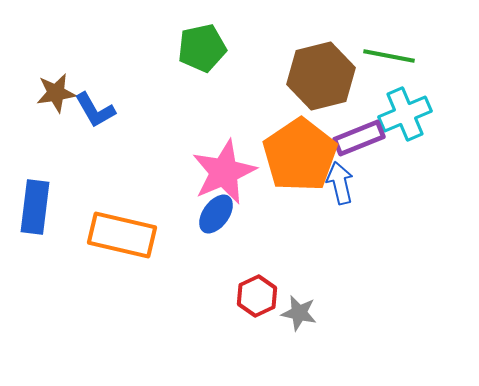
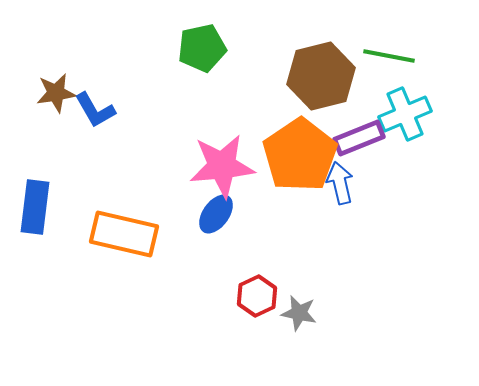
pink star: moved 2 px left, 6 px up; rotated 18 degrees clockwise
orange rectangle: moved 2 px right, 1 px up
